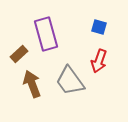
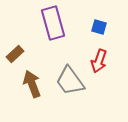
purple rectangle: moved 7 px right, 11 px up
brown rectangle: moved 4 px left
